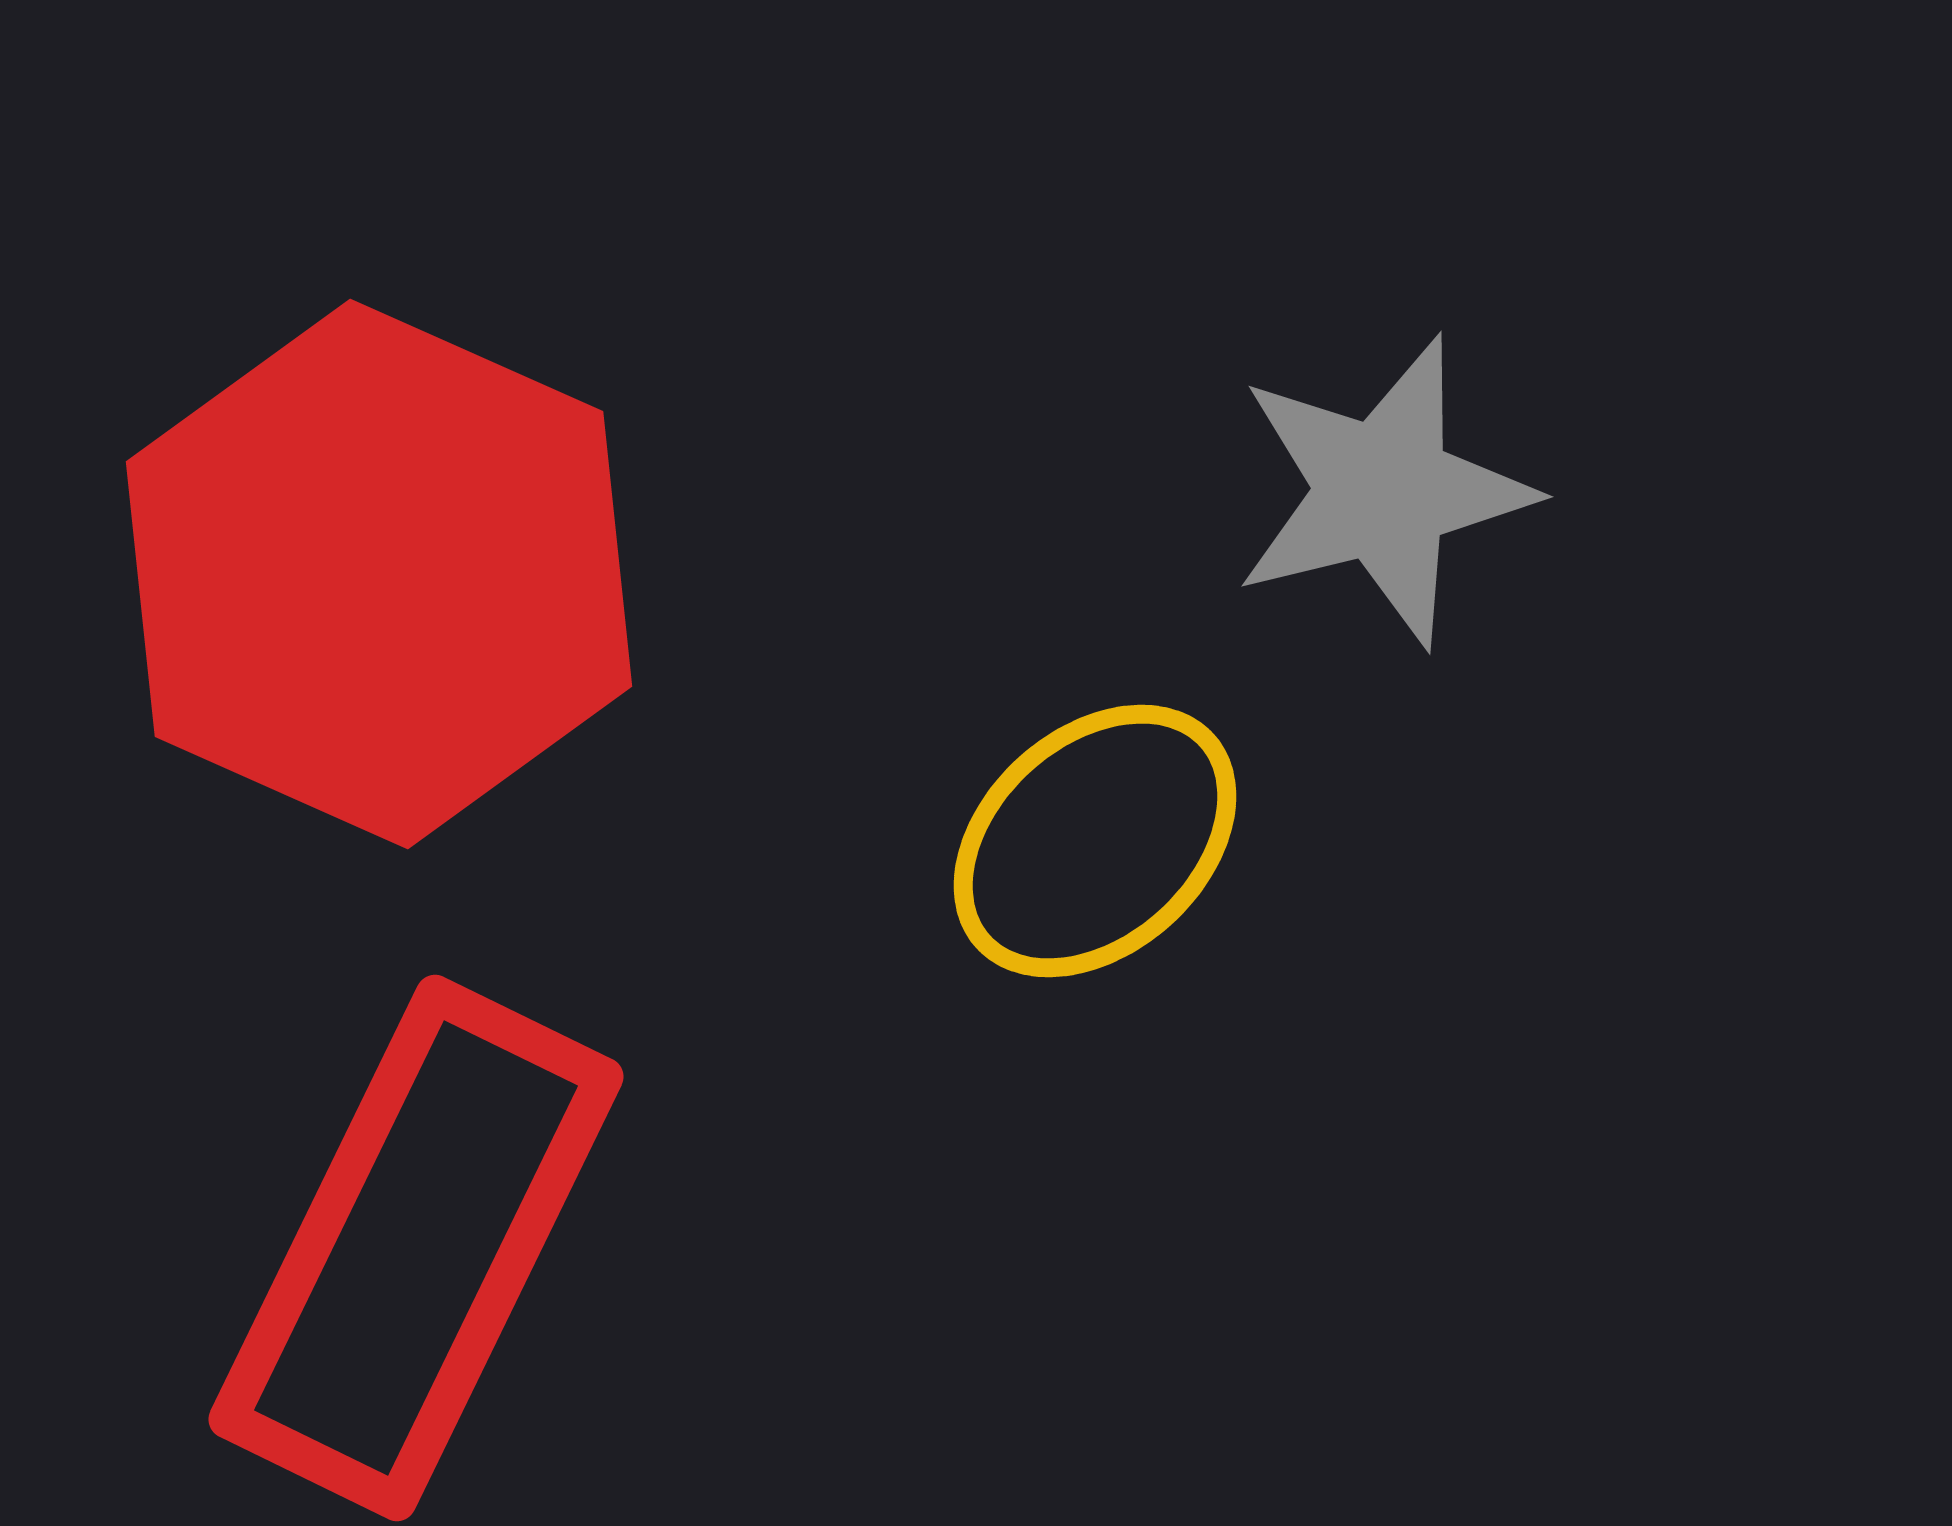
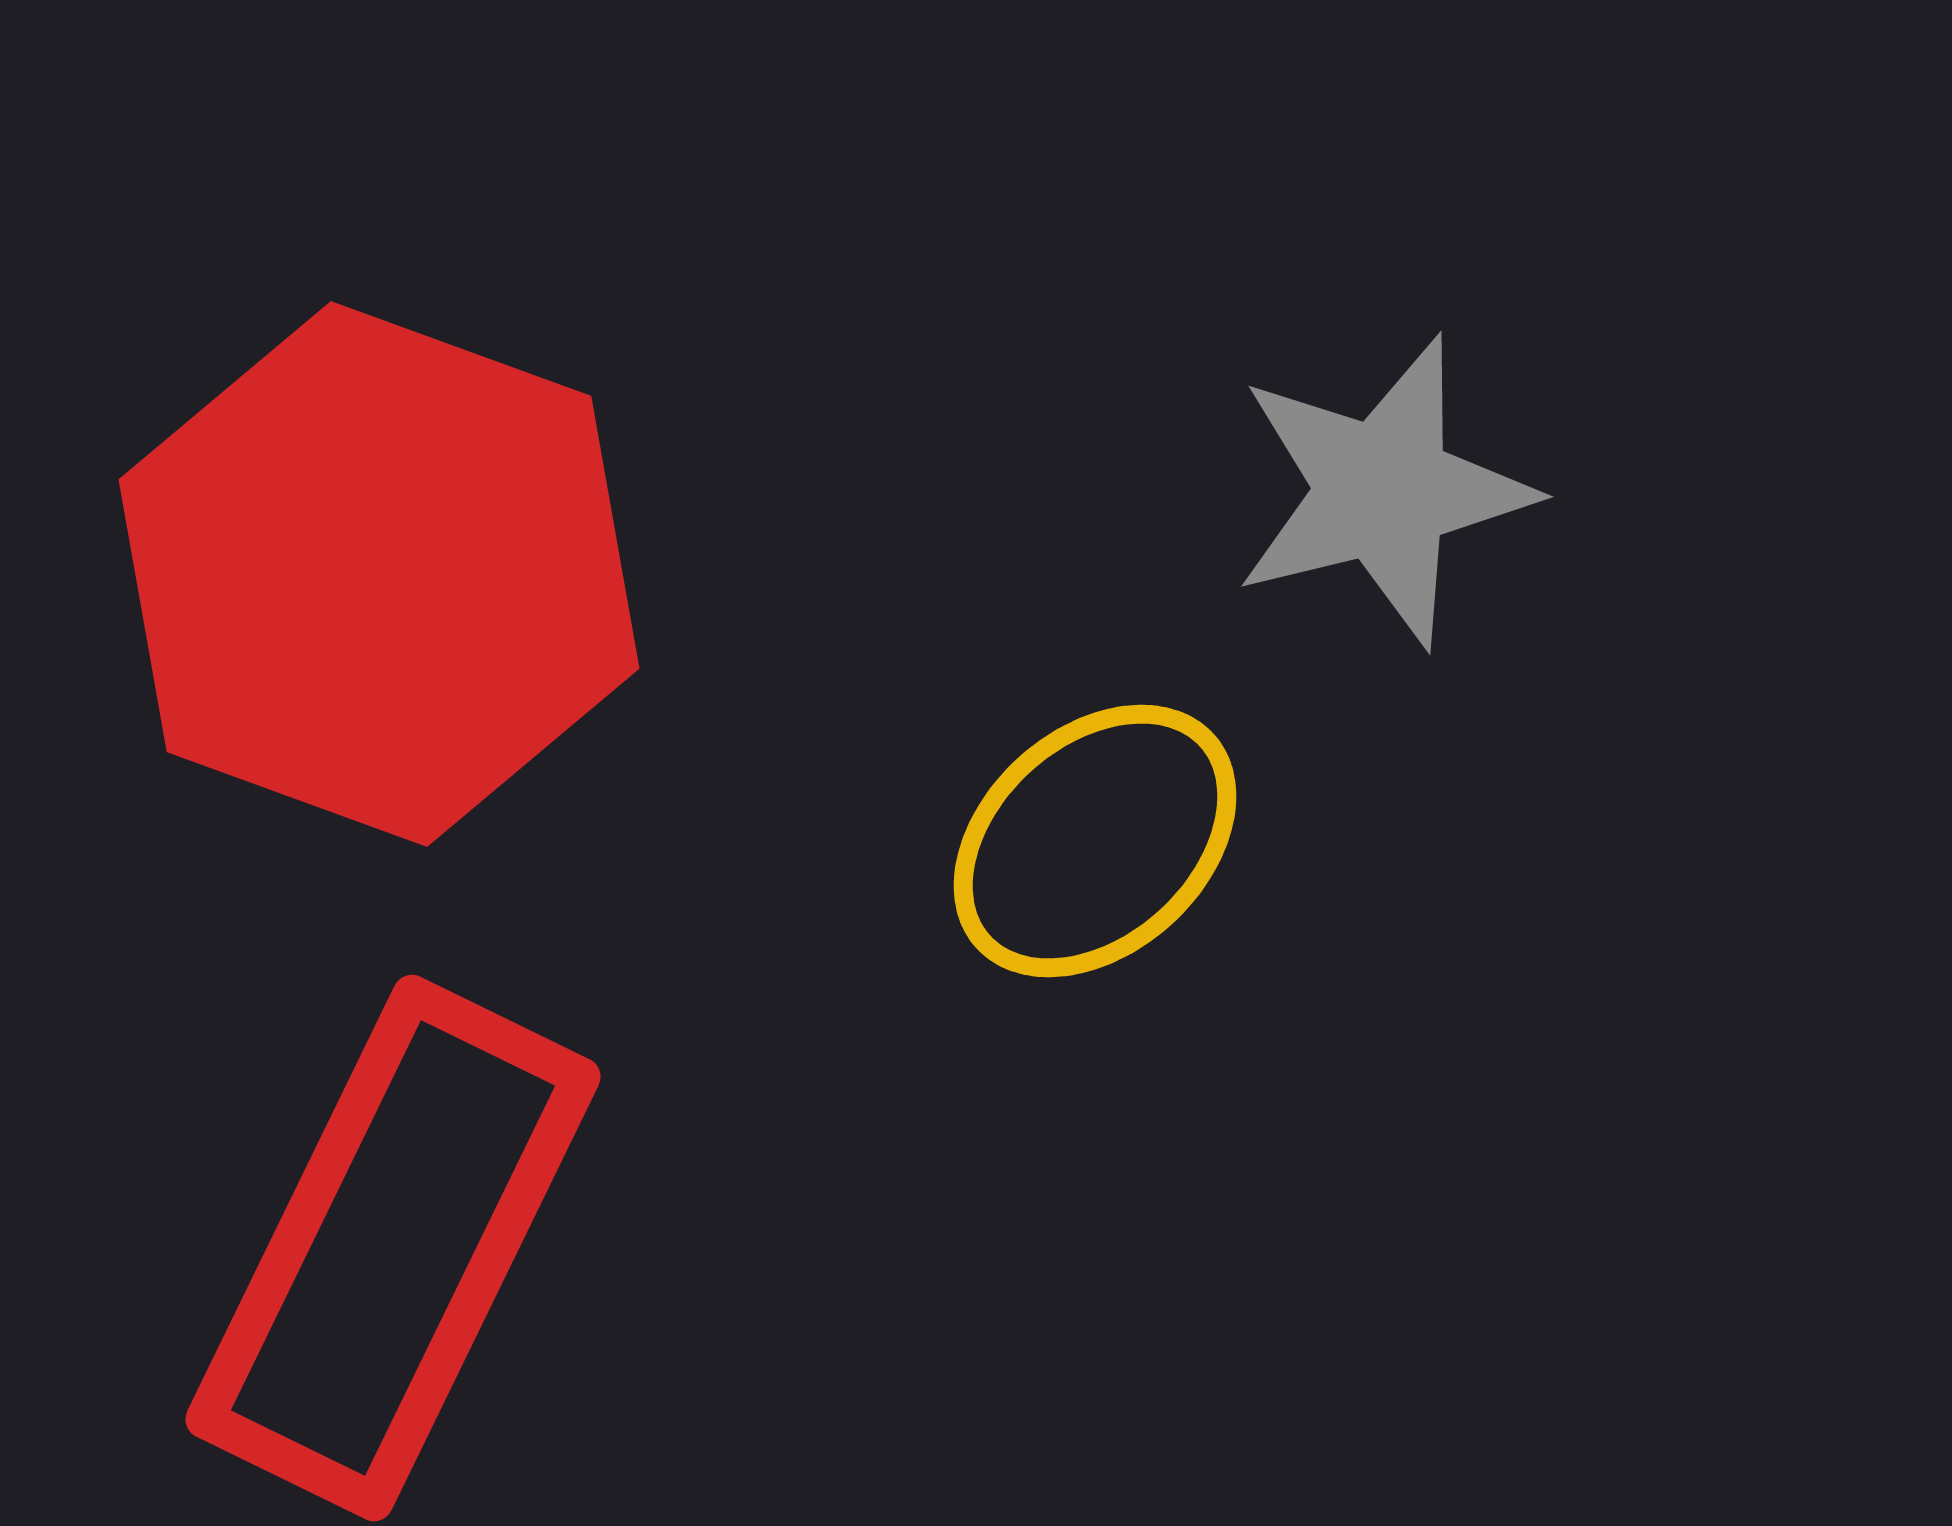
red hexagon: rotated 4 degrees counterclockwise
red rectangle: moved 23 px left
